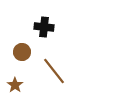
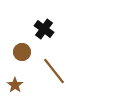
black cross: moved 2 px down; rotated 30 degrees clockwise
